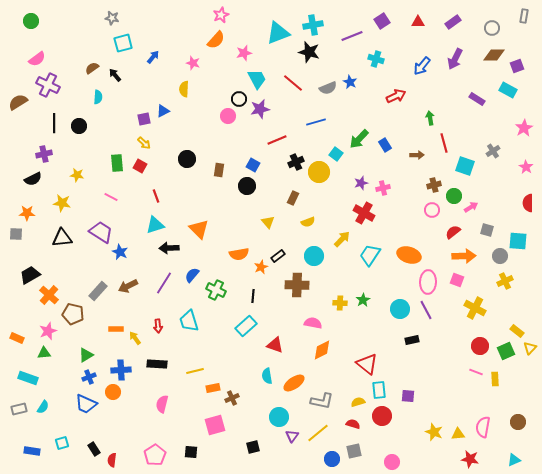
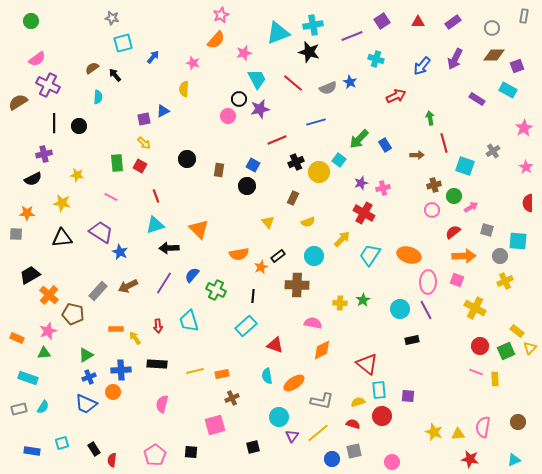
cyan square at (336, 154): moved 3 px right, 6 px down
orange rectangle at (213, 388): moved 9 px right, 14 px up
